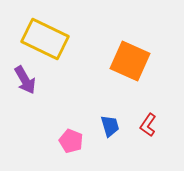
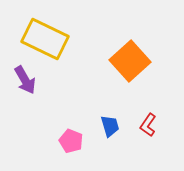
orange square: rotated 24 degrees clockwise
